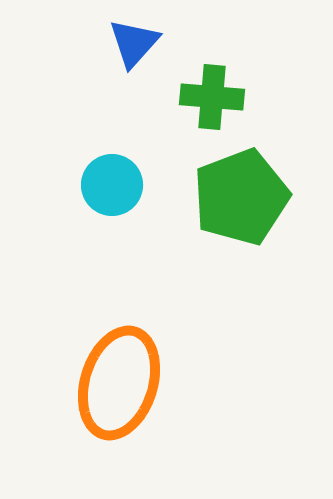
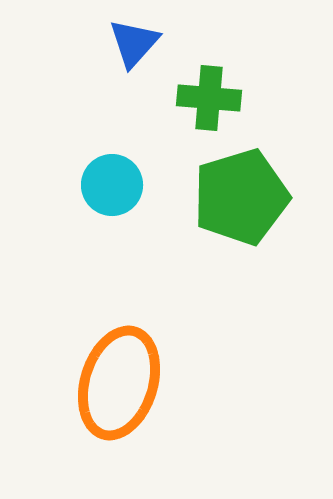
green cross: moved 3 px left, 1 px down
green pentagon: rotated 4 degrees clockwise
